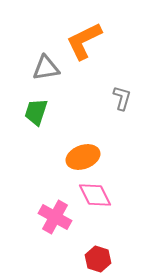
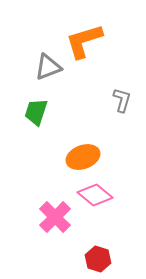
orange L-shape: rotated 9 degrees clockwise
gray triangle: moved 2 px right, 1 px up; rotated 12 degrees counterclockwise
gray L-shape: moved 2 px down
pink diamond: rotated 24 degrees counterclockwise
pink cross: rotated 16 degrees clockwise
